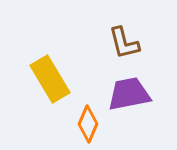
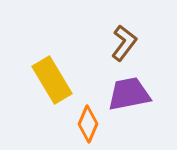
brown L-shape: rotated 129 degrees counterclockwise
yellow rectangle: moved 2 px right, 1 px down
